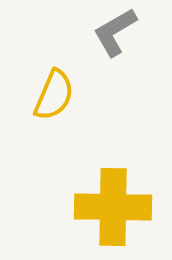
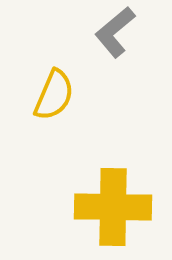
gray L-shape: rotated 10 degrees counterclockwise
